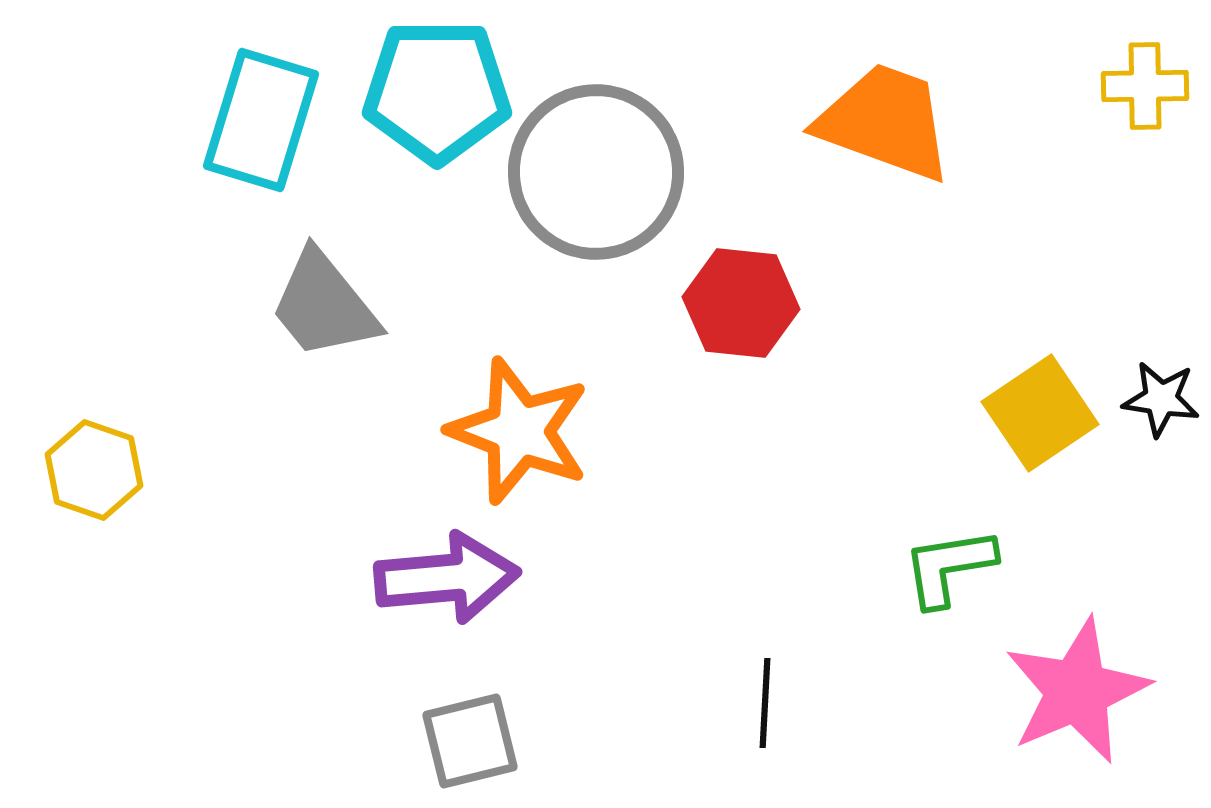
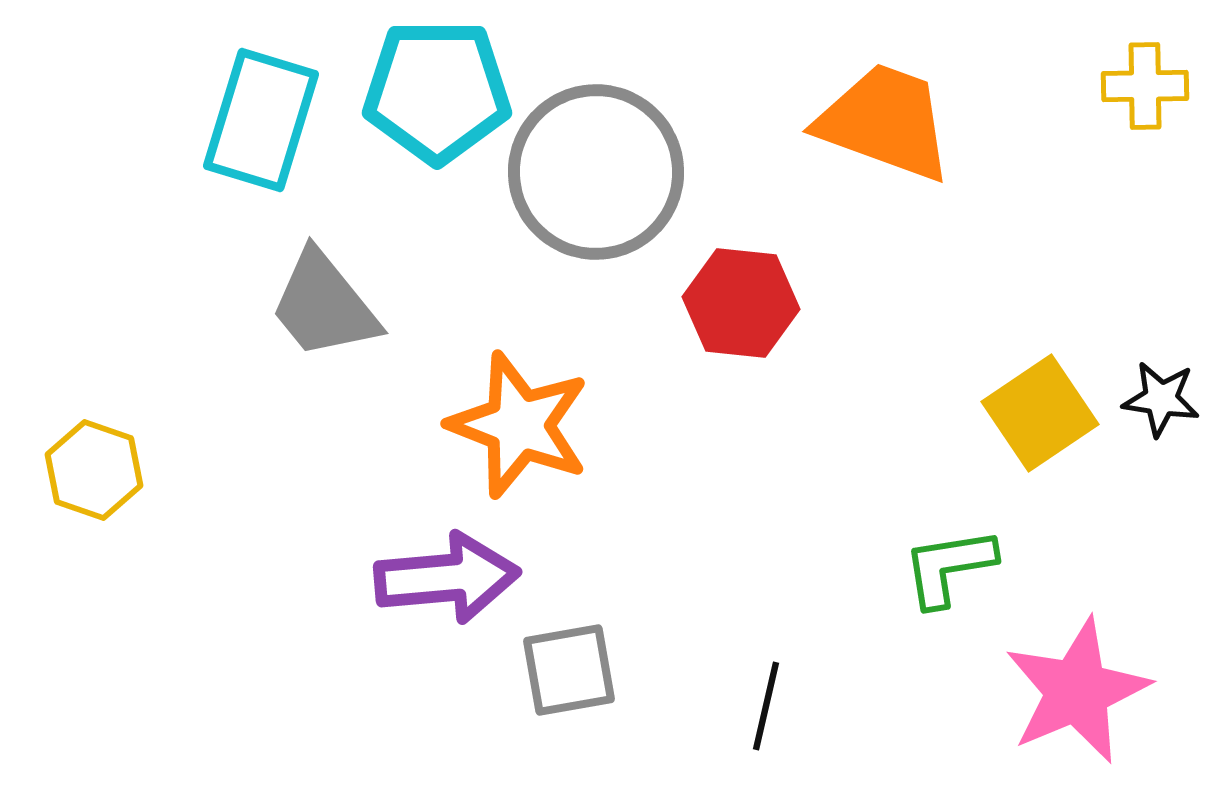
orange star: moved 6 px up
black line: moved 1 px right, 3 px down; rotated 10 degrees clockwise
gray square: moved 99 px right, 71 px up; rotated 4 degrees clockwise
